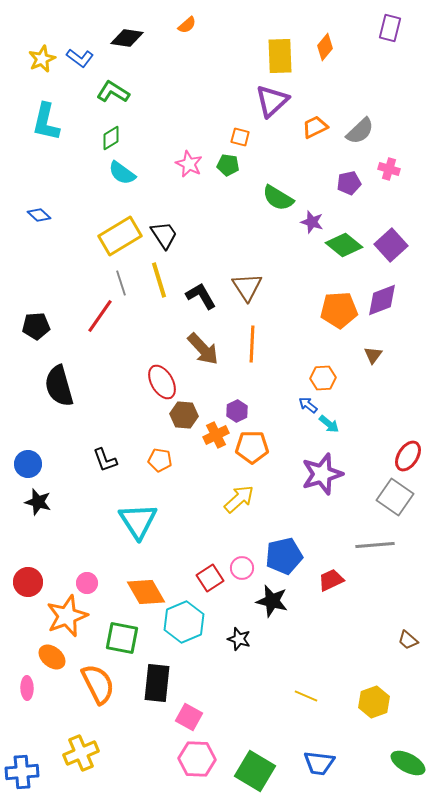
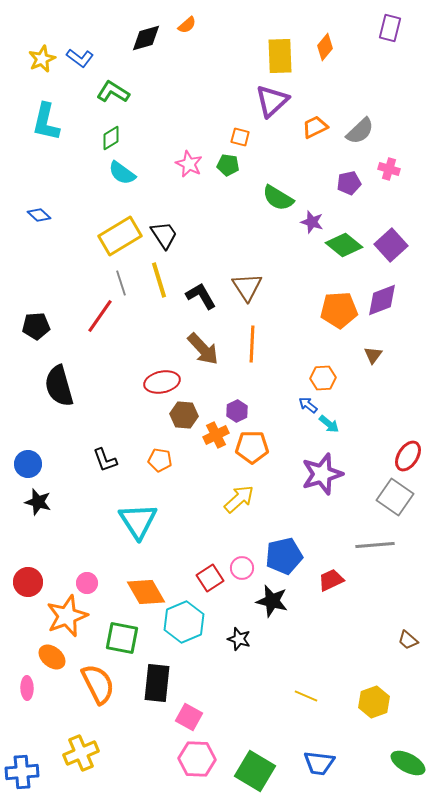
black diamond at (127, 38): moved 19 px right; rotated 24 degrees counterclockwise
red ellipse at (162, 382): rotated 72 degrees counterclockwise
